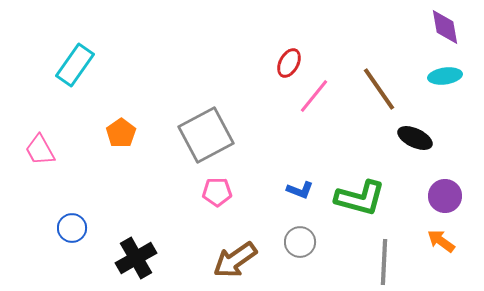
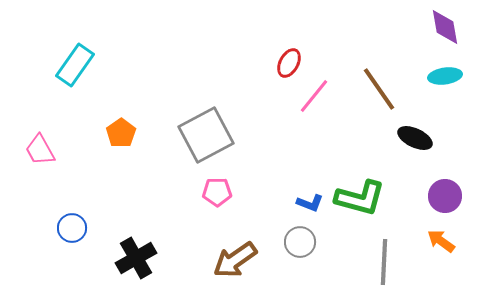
blue L-shape: moved 10 px right, 13 px down
